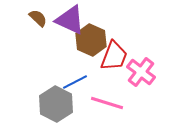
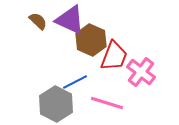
brown semicircle: moved 3 px down
